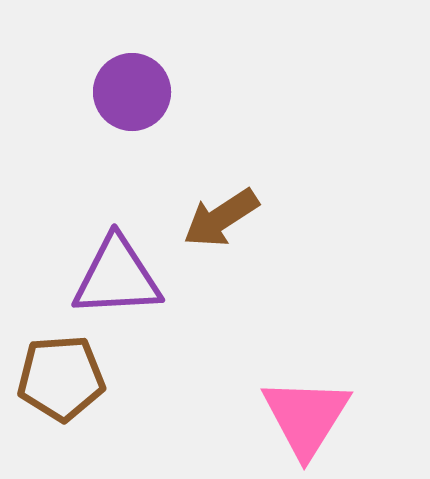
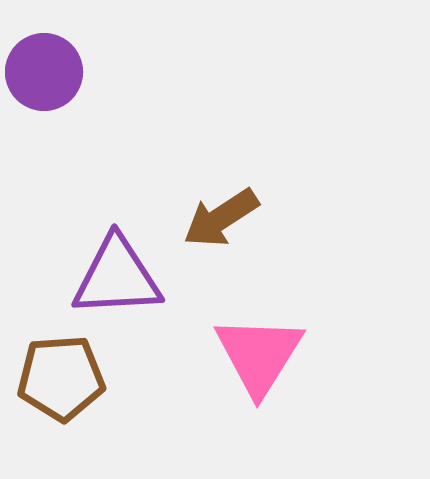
purple circle: moved 88 px left, 20 px up
pink triangle: moved 47 px left, 62 px up
